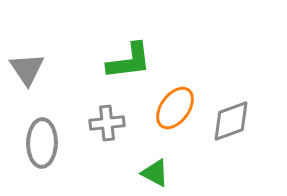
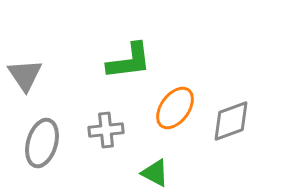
gray triangle: moved 2 px left, 6 px down
gray cross: moved 1 px left, 7 px down
gray ellipse: rotated 15 degrees clockwise
